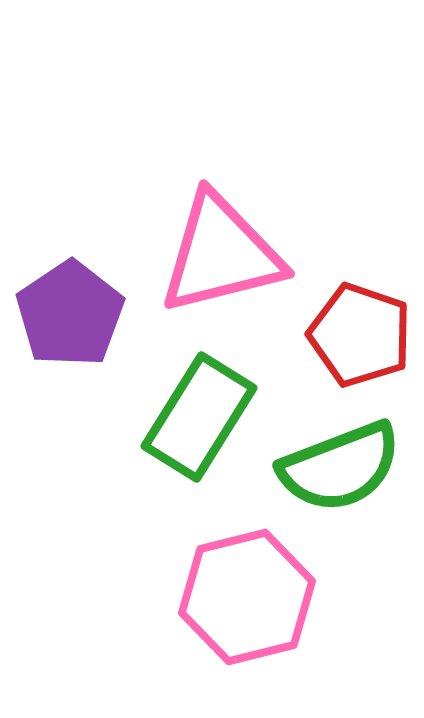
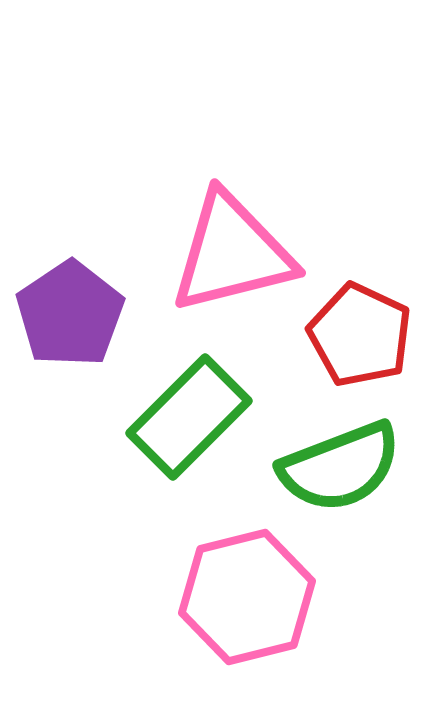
pink triangle: moved 11 px right, 1 px up
red pentagon: rotated 6 degrees clockwise
green rectangle: moved 10 px left; rotated 13 degrees clockwise
